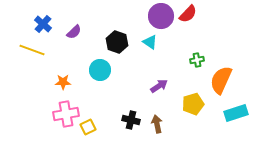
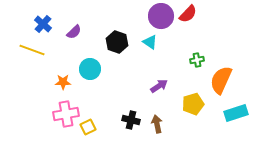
cyan circle: moved 10 px left, 1 px up
